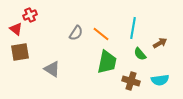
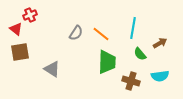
green trapezoid: rotated 10 degrees counterclockwise
cyan semicircle: moved 4 px up
